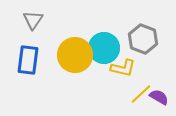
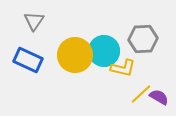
gray triangle: moved 1 px right, 1 px down
gray hexagon: rotated 24 degrees counterclockwise
cyan circle: moved 3 px down
blue rectangle: rotated 72 degrees counterclockwise
